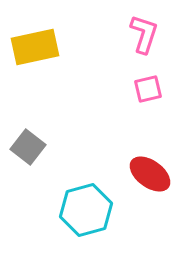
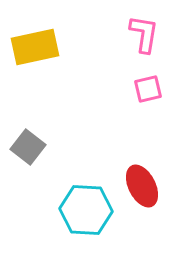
pink L-shape: rotated 9 degrees counterclockwise
red ellipse: moved 8 px left, 12 px down; rotated 27 degrees clockwise
cyan hexagon: rotated 18 degrees clockwise
